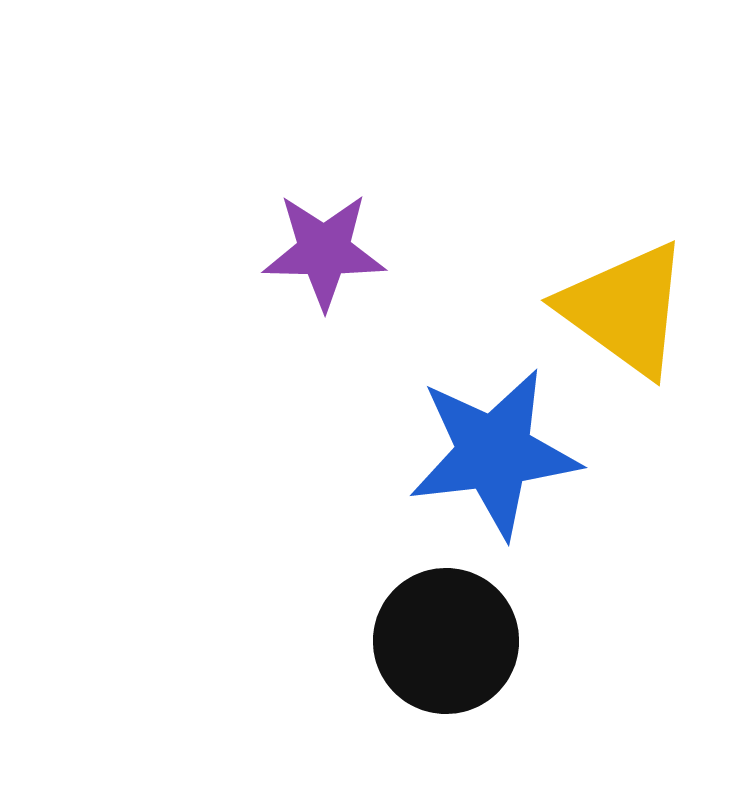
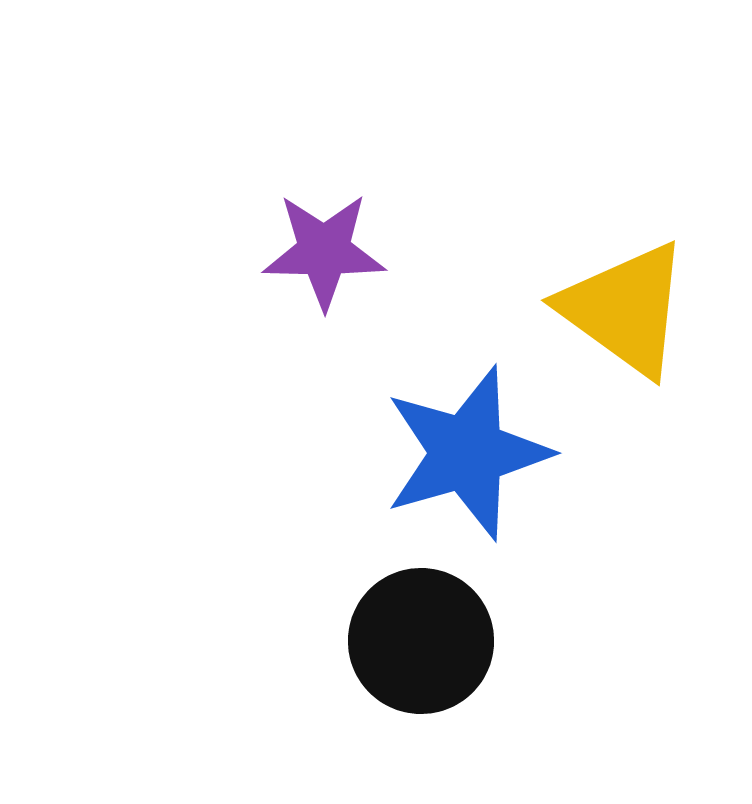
blue star: moved 27 px left; rotated 9 degrees counterclockwise
black circle: moved 25 px left
